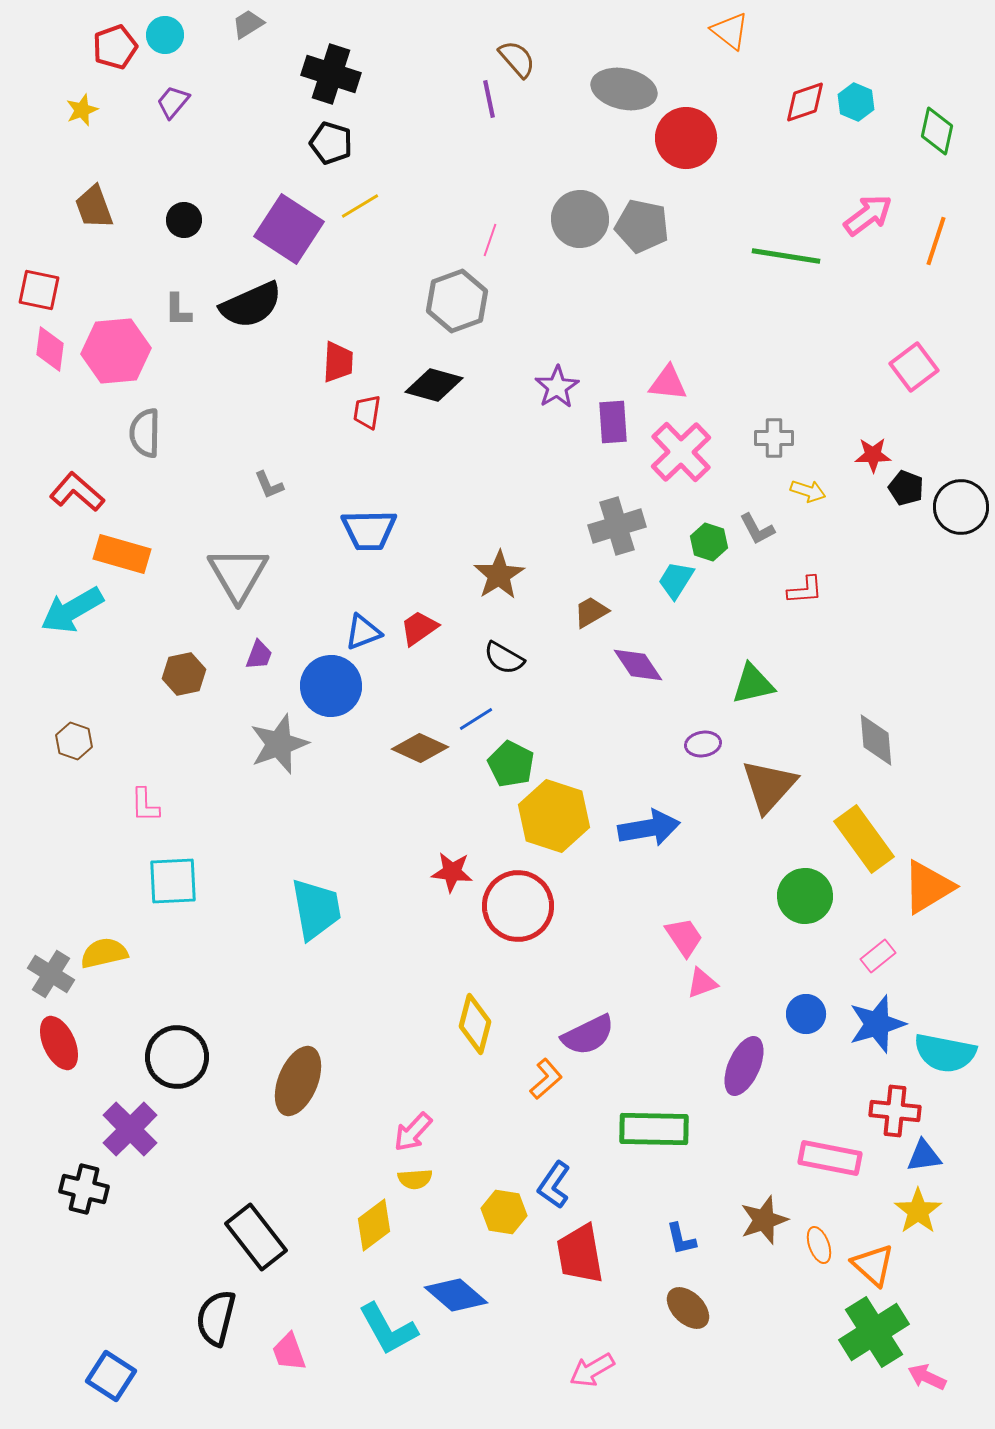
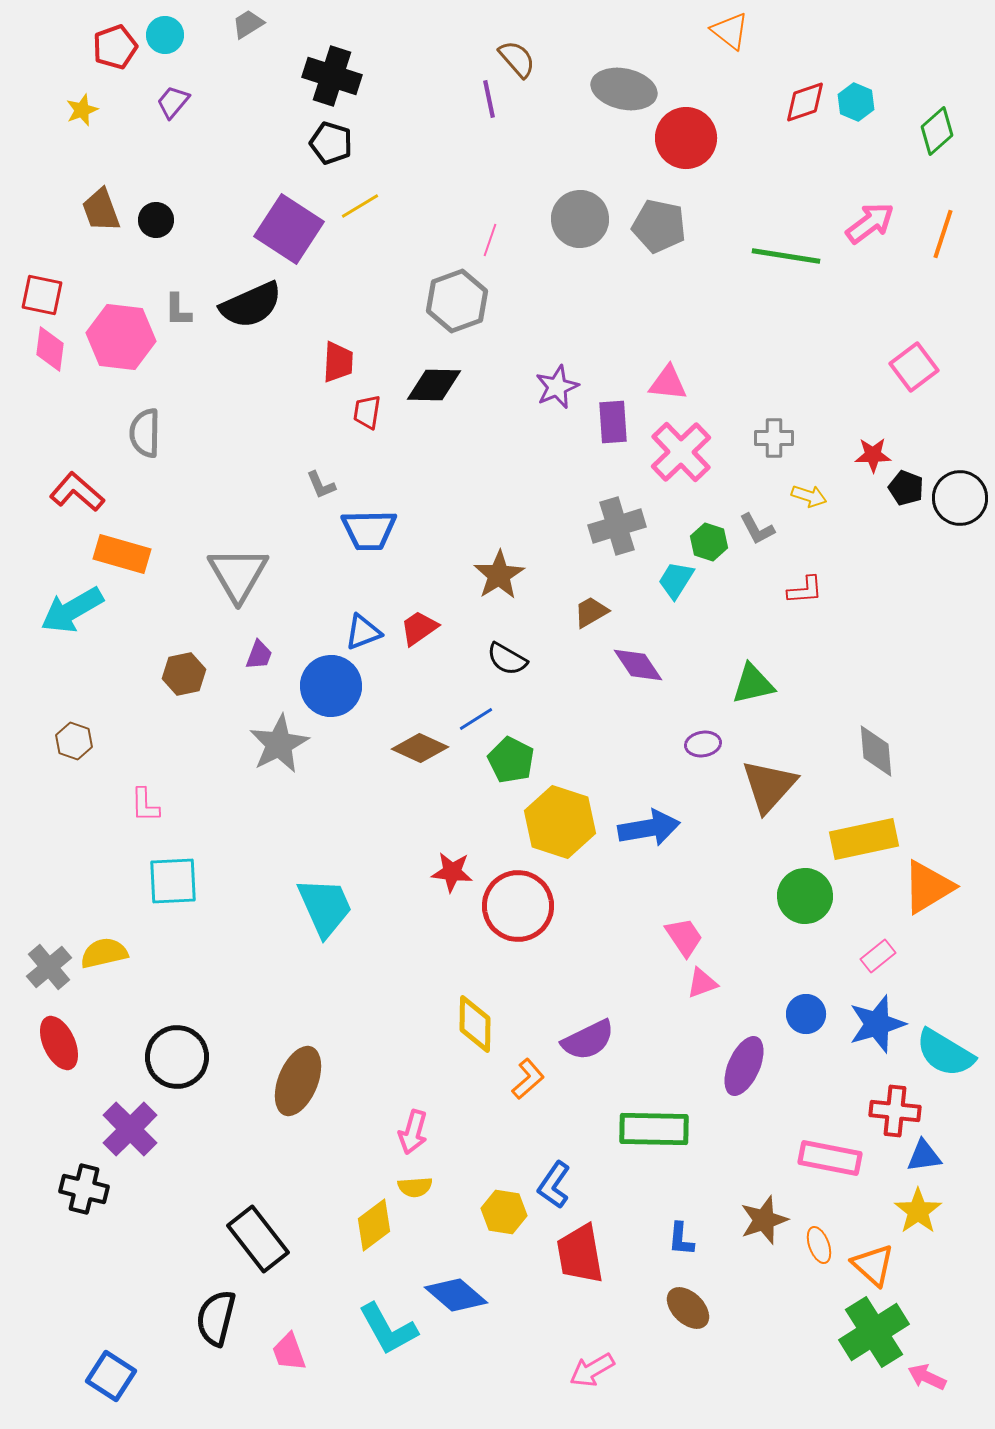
black cross at (331, 74): moved 1 px right, 2 px down
green diamond at (937, 131): rotated 36 degrees clockwise
brown trapezoid at (94, 207): moved 7 px right, 3 px down
pink arrow at (868, 215): moved 2 px right, 8 px down
black circle at (184, 220): moved 28 px left
gray pentagon at (642, 226): moved 17 px right
orange line at (936, 241): moved 7 px right, 7 px up
red square at (39, 290): moved 3 px right, 5 px down
pink hexagon at (116, 351): moved 5 px right, 14 px up; rotated 12 degrees clockwise
black diamond at (434, 385): rotated 14 degrees counterclockwise
purple star at (557, 387): rotated 9 degrees clockwise
gray L-shape at (269, 485): moved 52 px right
yellow arrow at (808, 491): moved 1 px right, 5 px down
black circle at (961, 507): moved 1 px left, 9 px up
black semicircle at (504, 658): moved 3 px right, 1 px down
gray diamond at (876, 740): moved 11 px down
gray star at (279, 744): rotated 8 degrees counterclockwise
green pentagon at (511, 764): moved 4 px up
yellow hexagon at (554, 816): moved 6 px right, 6 px down
yellow rectangle at (864, 839): rotated 66 degrees counterclockwise
cyan trapezoid at (316, 909): moved 9 px right, 2 px up; rotated 14 degrees counterclockwise
gray cross at (51, 974): moved 2 px left, 7 px up; rotated 18 degrees clockwise
yellow diamond at (475, 1024): rotated 14 degrees counterclockwise
purple semicircle at (588, 1035): moved 5 px down
cyan semicircle at (945, 1053): rotated 20 degrees clockwise
orange L-shape at (546, 1079): moved 18 px left
pink arrow at (413, 1132): rotated 27 degrees counterclockwise
yellow semicircle at (415, 1179): moved 8 px down
black rectangle at (256, 1237): moved 2 px right, 2 px down
blue L-shape at (681, 1239): rotated 18 degrees clockwise
